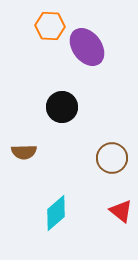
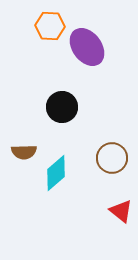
cyan diamond: moved 40 px up
